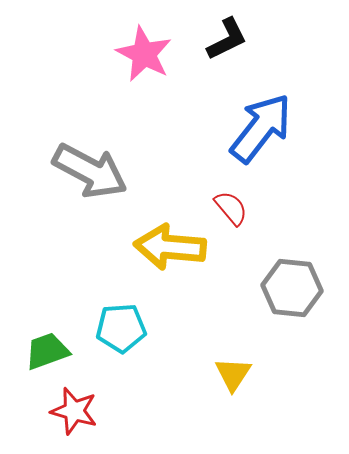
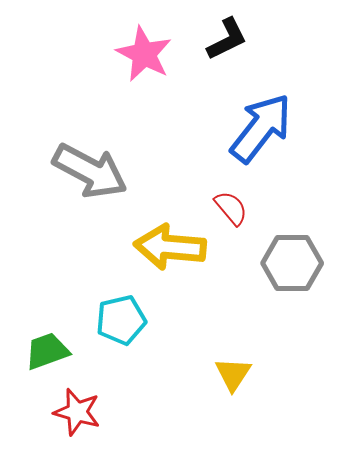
gray hexagon: moved 25 px up; rotated 6 degrees counterclockwise
cyan pentagon: moved 8 px up; rotated 9 degrees counterclockwise
red star: moved 3 px right, 1 px down
